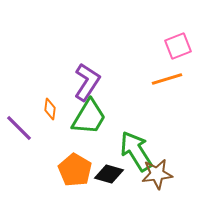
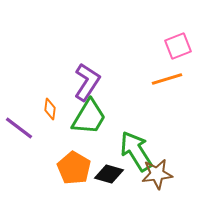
purple line: rotated 8 degrees counterclockwise
orange pentagon: moved 1 px left, 2 px up
